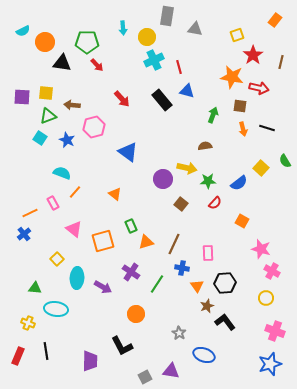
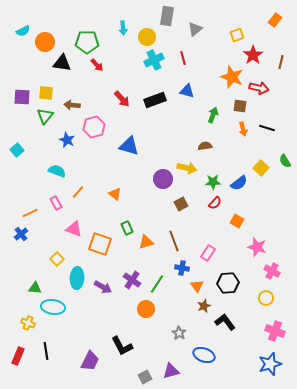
gray triangle at (195, 29): rotated 49 degrees counterclockwise
red line at (179, 67): moved 4 px right, 9 px up
orange star at (232, 77): rotated 10 degrees clockwise
black rectangle at (162, 100): moved 7 px left; rotated 70 degrees counterclockwise
green triangle at (48, 116): moved 3 px left; rotated 30 degrees counterclockwise
cyan square at (40, 138): moved 23 px left, 12 px down; rotated 16 degrees clockwise
blue triangle at (128, 152): moved 1 px right, 6 px up; rotated 20 degrees counterclockwise
cyan semicircle at (62, 173): moved 5 px left, 2 px up
green star at (208, 181): moved 5 px right, 1 px down
orange line at (75, 192): moved 3 px right
pink rectangle at (53, 203): moved 3 px right
brown square at (181, 204): rotated 24 degrees clockwise
orange square at (242, 221): moved 5 px left
green rectangle at (131, 226): moved 4 px left, 2 px down
pink triangle at (74, 229): rotated 18 degrees counterclockwise
blue cross at (24, 234): moved 3 px left
orange square at (103, 241): moved 3 px left, 3 px down; rotated 35 degrees clockwise
brown line at (174, 244): moved 3 px up; rotated 45 degrees counterclockwise
pink star at (261, 249): moved 4 px left, 2 px up
pink rectangle at (208, 253): rotated 35 degrees clockwise
purple cross at (131, 272): moved 1 px right, 8 px down
black hexagon at (225, 283): moved 3 px right
brown star at (207, 306): moved 3 px left
cyan ellipse at (56, 309): moved 3 px left, 2 px up
orange circle at (136, 314): moved 10 px right, 5 px up
purple trapezoid at (90, 361): rotated 25 degrees clockwise
purple triangle at (171, 371): rotated 24 degrees counterclockwise
